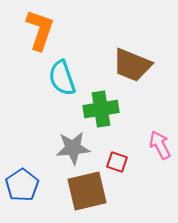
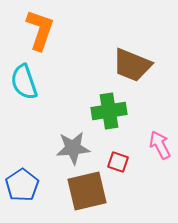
cyan semicircle: moved 38 px left, 4 px down
green cross: moved 8 px right, 2 px down
red square: moved 1 px right
